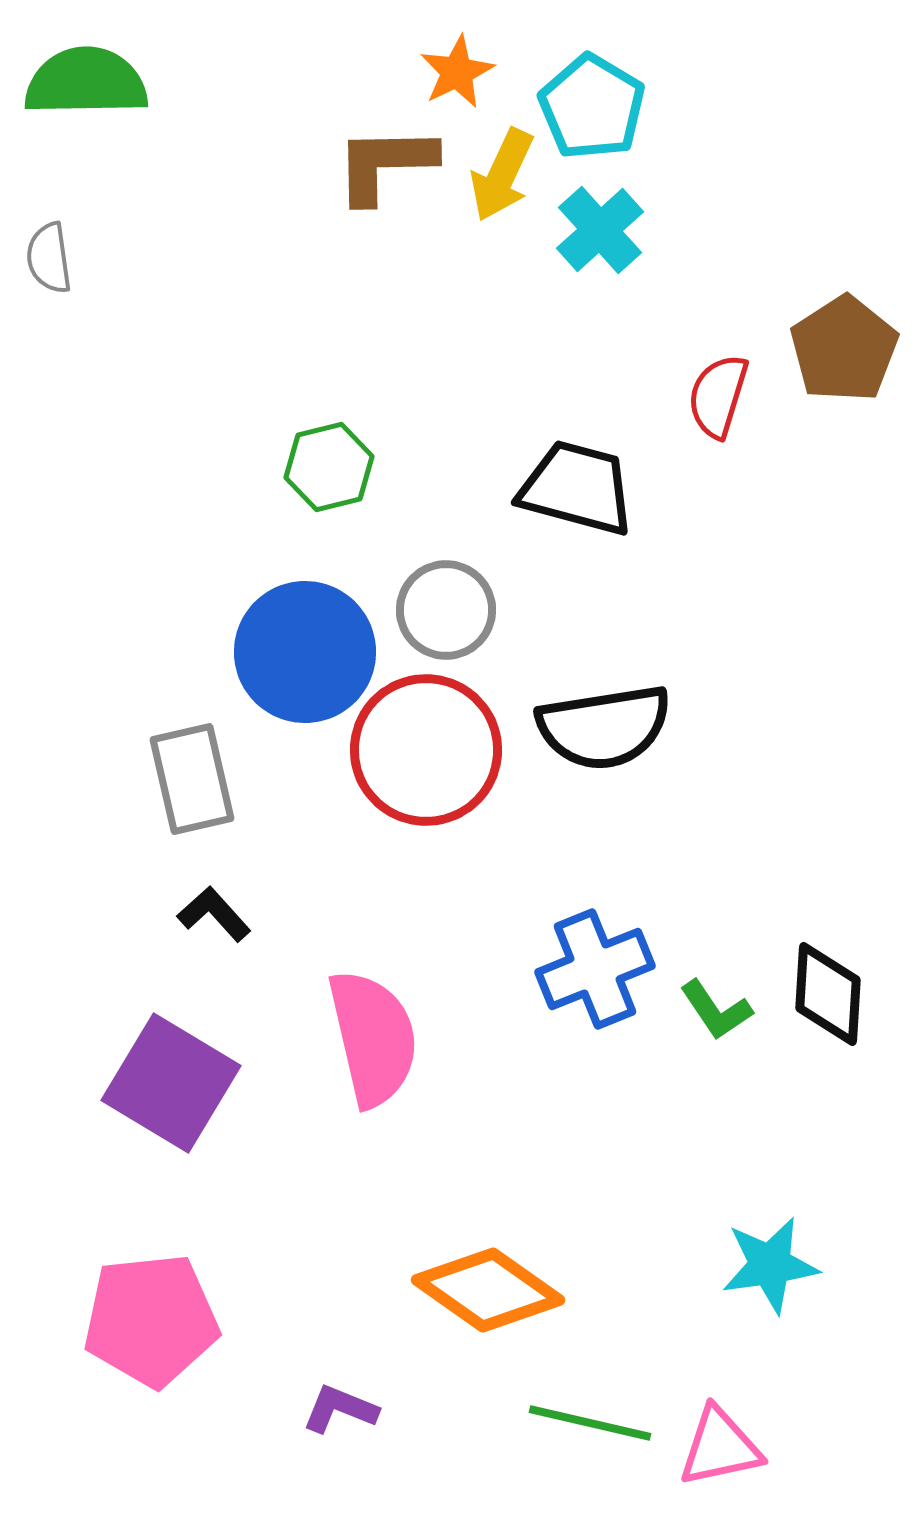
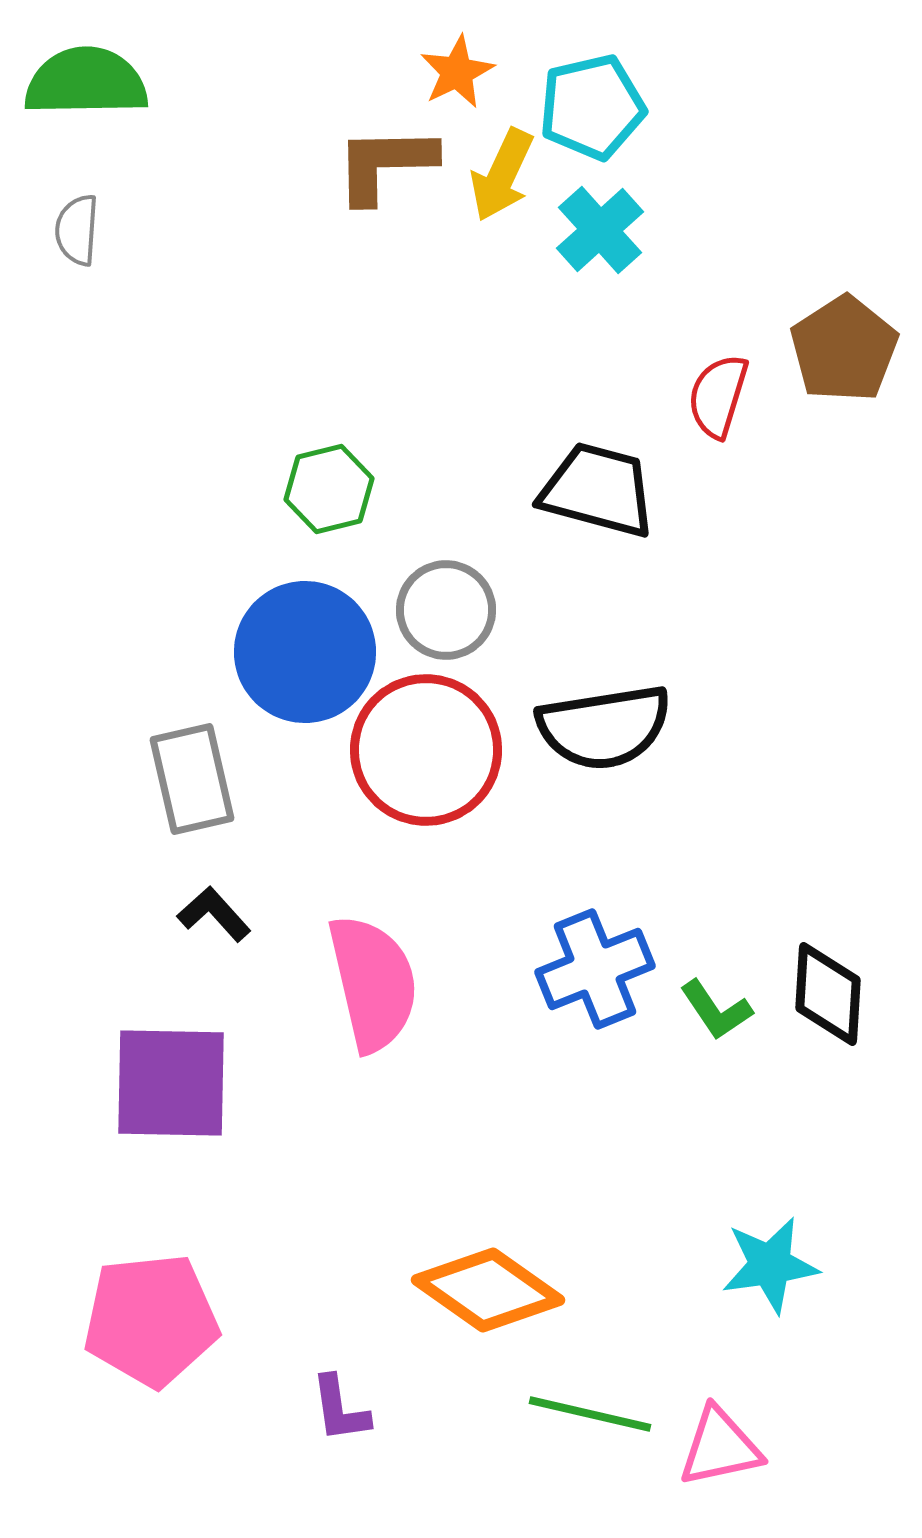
cyan pentagon: rotated 28 degrees clockwise
gray semicircle: moved 28 px right, 28 px up; rotated 12 degrees clockwise
green hexagon: moved 22 px down
black trapezoid: moved 21 px right, 2 px down
pink semicircle: moved 55 px up
purple square: rotated 30 degrees counterclockwise
purple L-shape: rotated 120 degrees counterclockwise
green line: moved 9 px up
